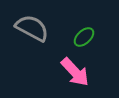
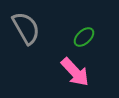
gray semicircle: moved 6 px left; rotated 32 degrees clockwise
